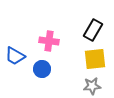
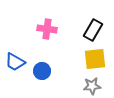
pink cross: moved 2 px left, 12 px up
blue trapezoid: moved 6 px down
blue circle: moved 2 px down
